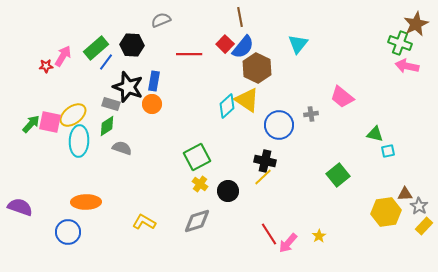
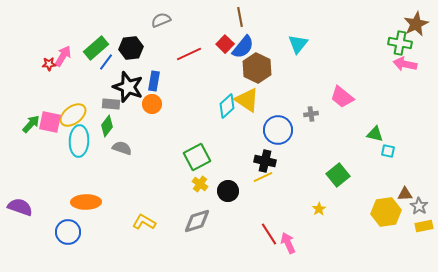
green cross at (400, 43): rotated 10 degrees counterclockwise
black hexagon at (132, 45): moved 1 px left, 3 px down; rotated 10 degrees counterclockwise
red line at (189, 54): rotated 25 degrees counterclockwise
red star at (46, 66): moved 3 px right, 2 px up
pink arrow at (407, 66): moved 2 px left, 2 px up
gray rectangle at (111, 104): rotated 12 degrees counterclockwise
blue circle at (279, 125): moved 1 px left, 5 px down
green diamond at (107, 126): rotated 20 degrees counterclockwise
cyan square at (388, 151): rotated 24 degrees clockwise
yellow line at (263, 177): rotated 18 degrees clockwise
yellow rectangle at (424, 226): rotated 36 degrees clockwise
yellow star at (319, 236): moved 27 px up
pink arrow at (288, 243): rotated 115 degrees clockwise
